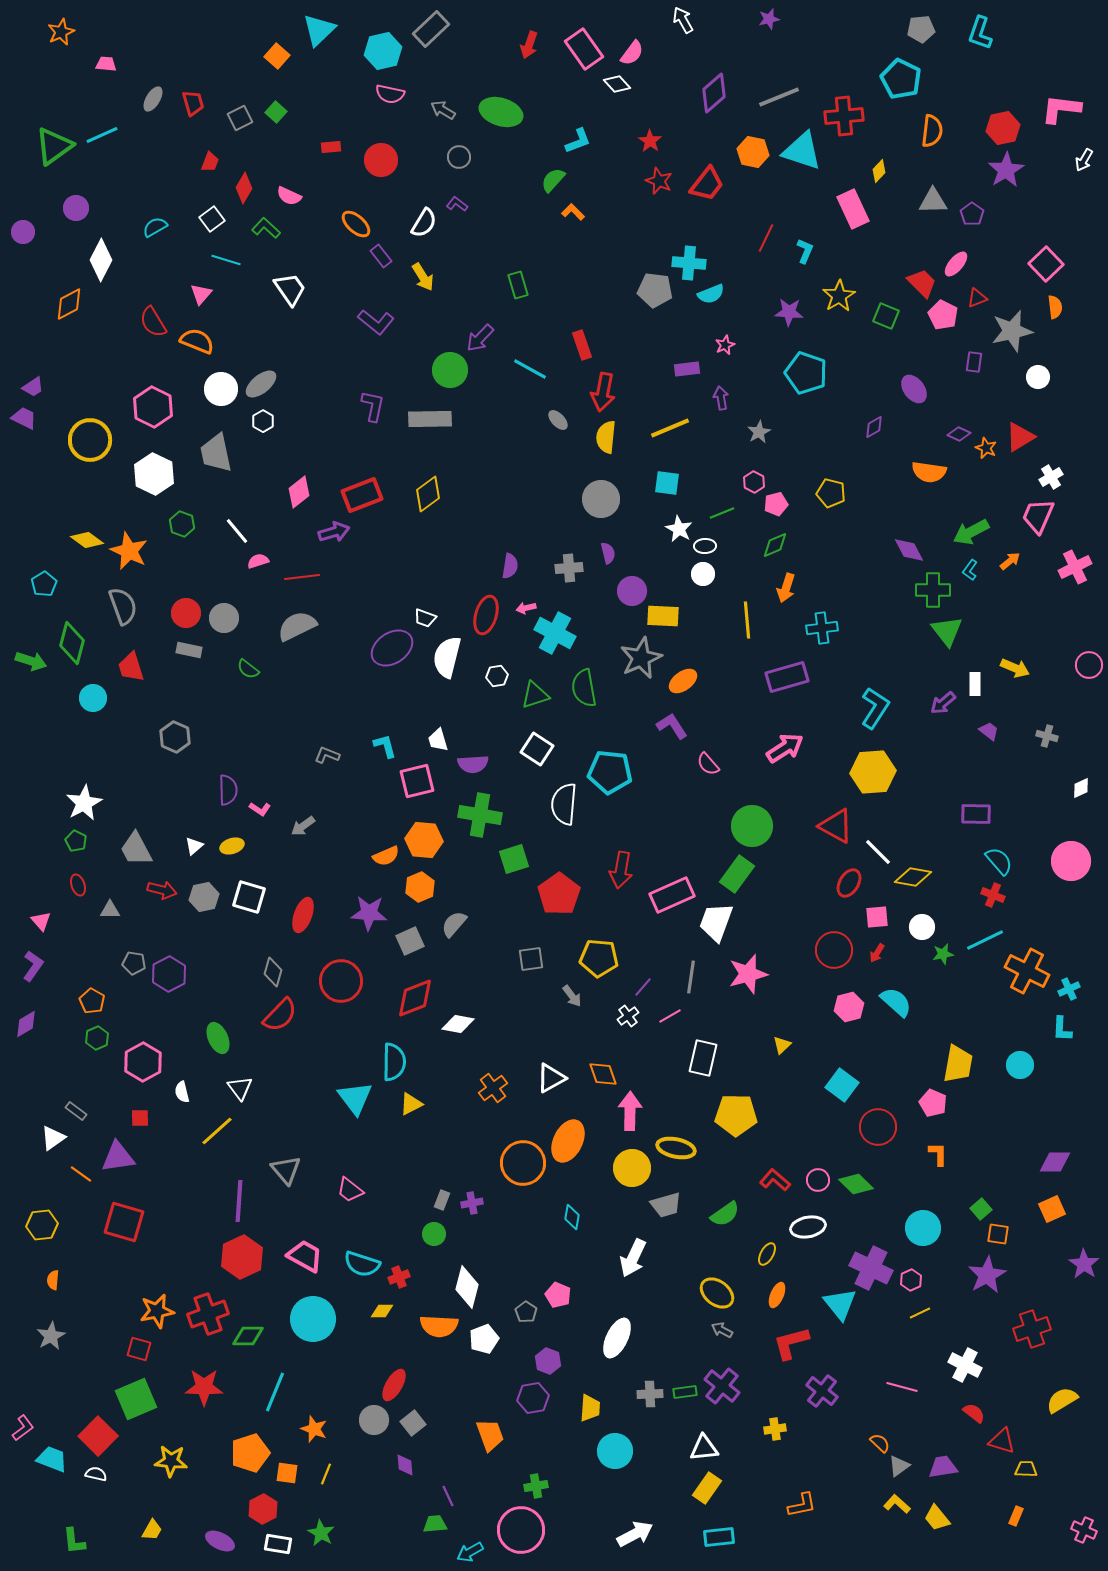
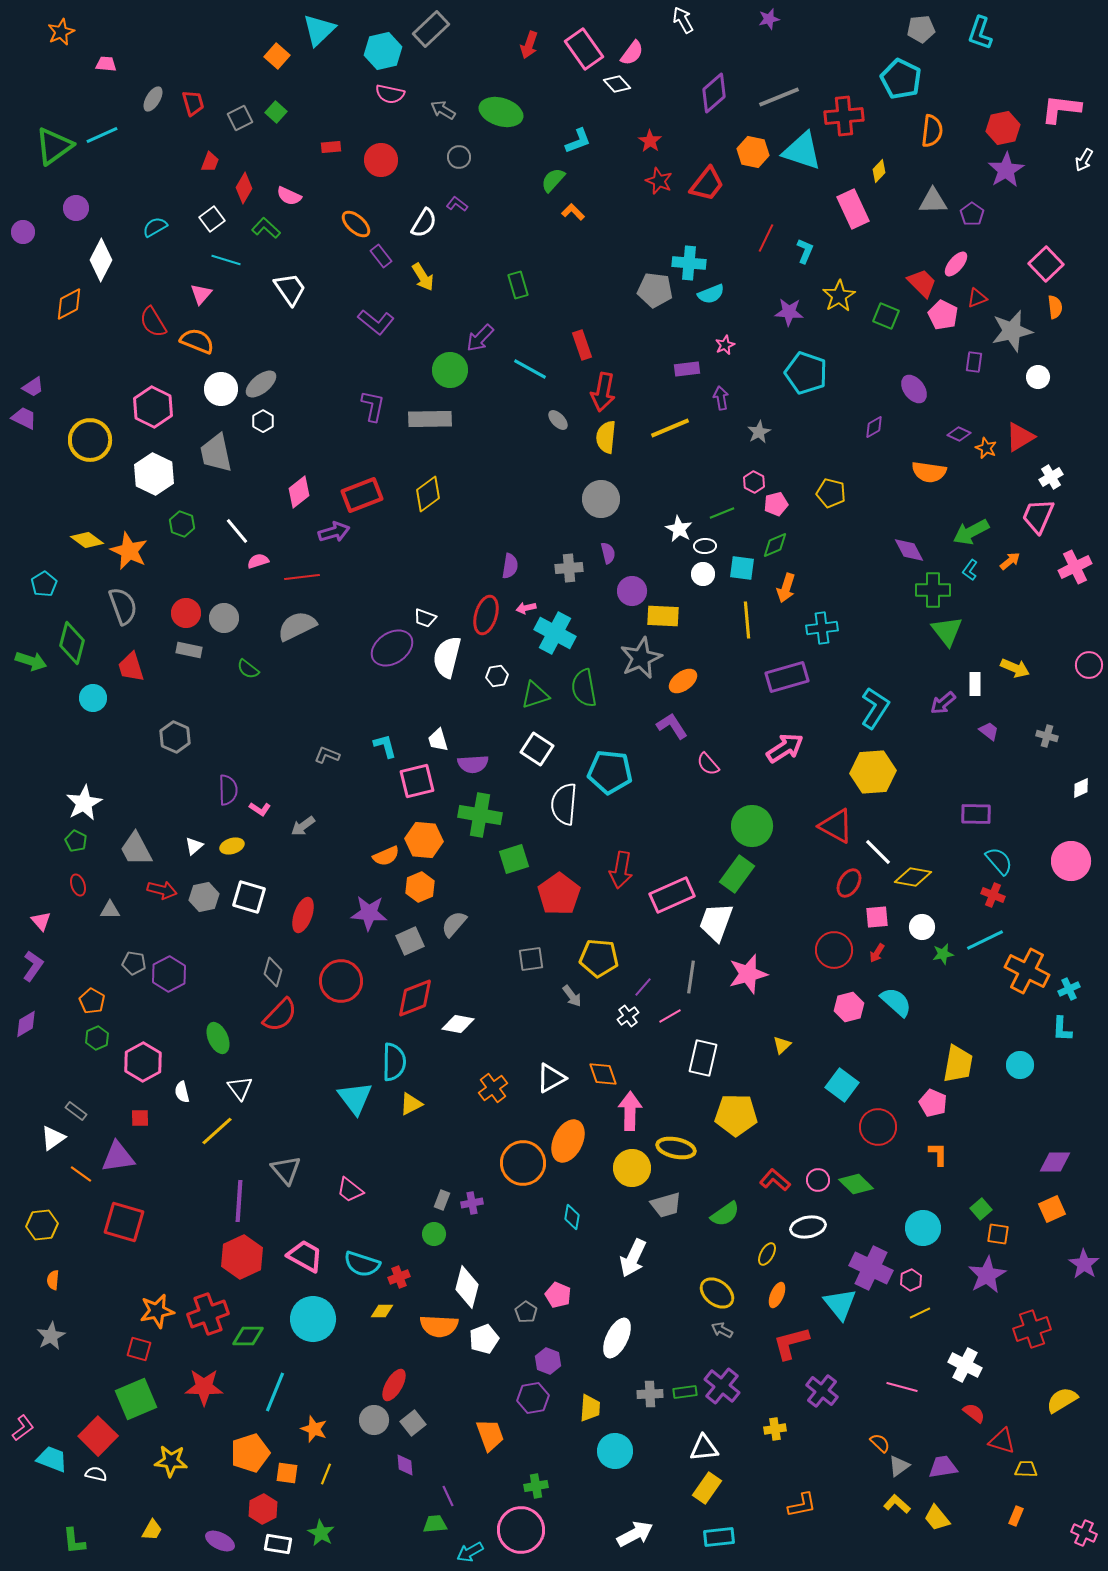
cyan square at (667, 483): moved 75 px right, 85 px down
pink cross at (1084, 1530): moved 3 px down
